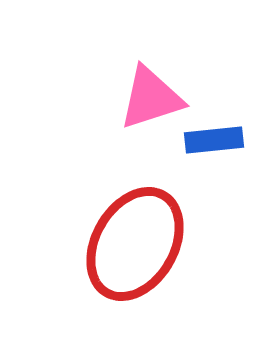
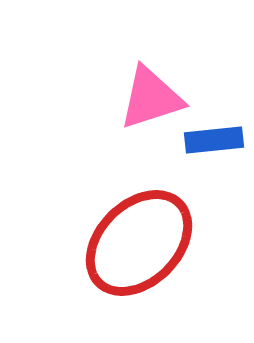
red ellipse: moved 4 px right, 1 px up; rotated 15 degrees clockwise
